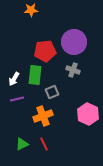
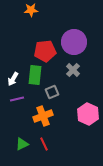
gray cross: rotated 24 degrees clockwise
white arrow: moved 1 px left
